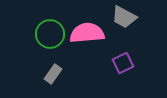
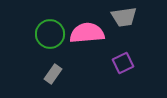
gray trapezoid: rotated 36 degrees counterclockwise
